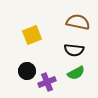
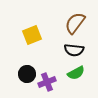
brown semicircle: moved 3 px left, 1 px down; rotated 65 degrees counterclockwise
black circle: moved 3 px down
